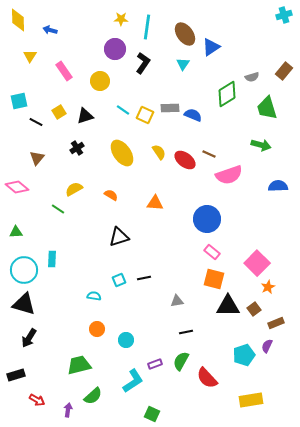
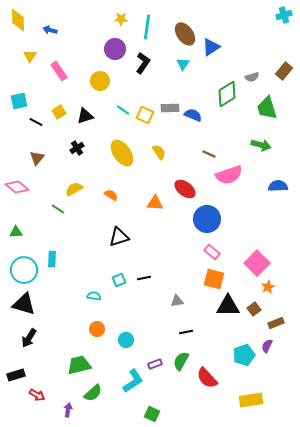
pink rectangle at (64, 71): moved 5 px left
red ellipse at (185, 160): moved 29 px down
green semicircle at (93, 396): moved 3 px up
red arrow at (37, 400): moved 5 px up
